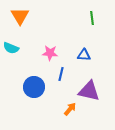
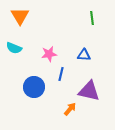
cyan semicircle: moved 3 px right
pink star: moved 1 px left, 1 px down; rotated 14 degrees counterclockwise
